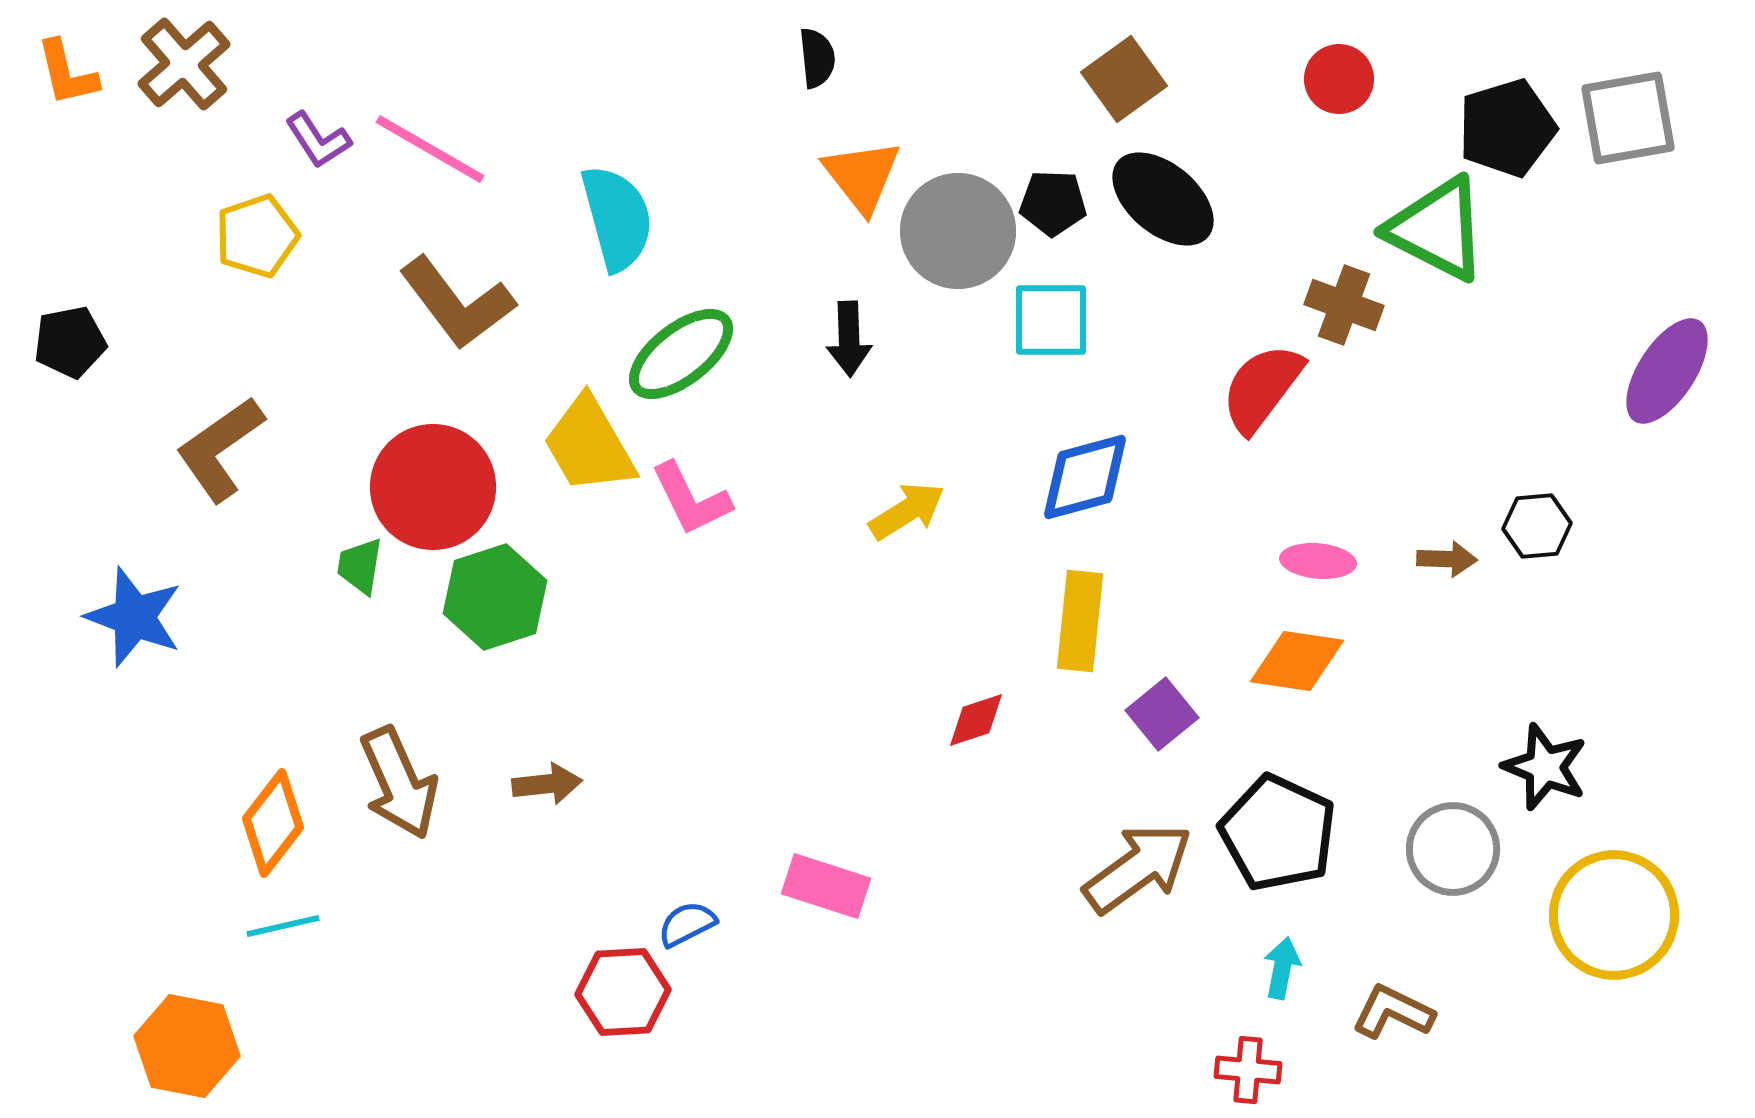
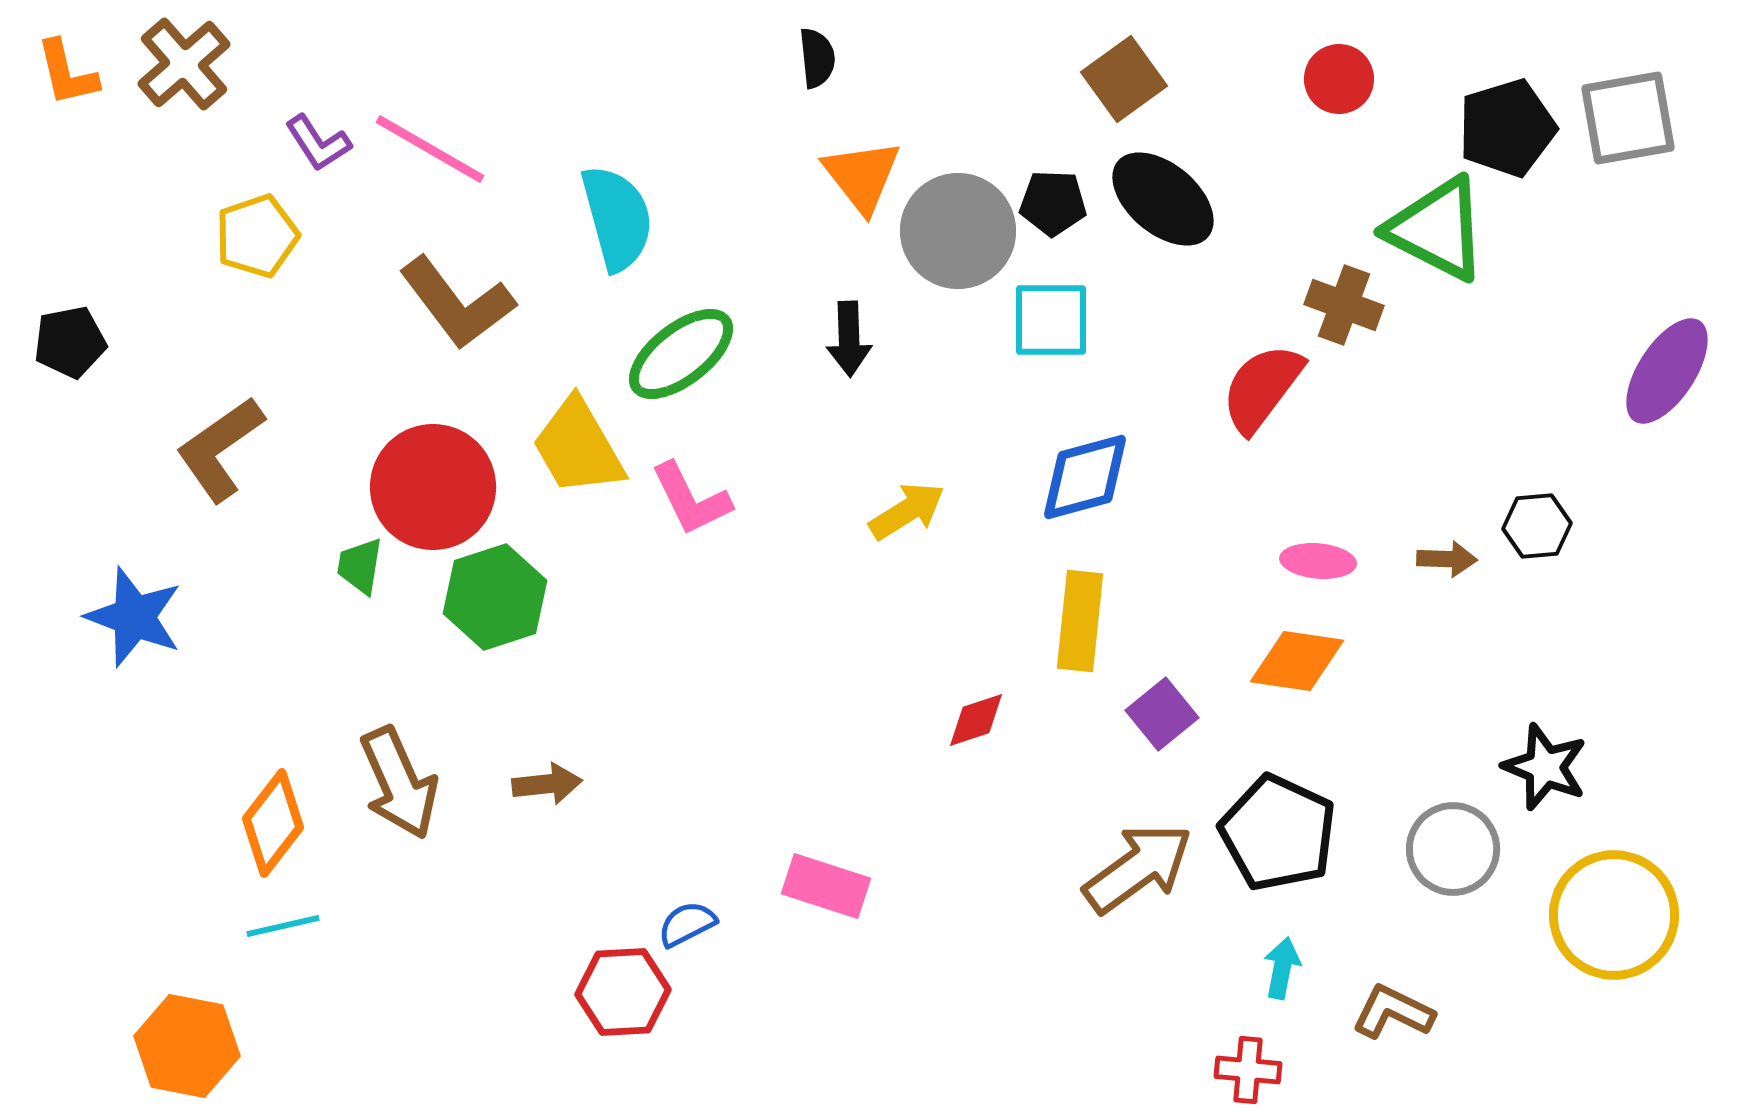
purple L-shape at (318, 140): moved 3 px down
yellow trapezoid at (589, 445): moved 11 px left, 2 px down
